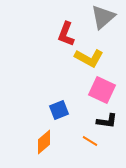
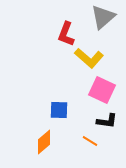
yellow L-shape: rotated 12 degrees clockwise
blue square: rotated 24 degrees clockwise
